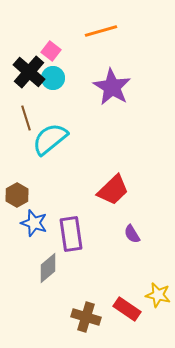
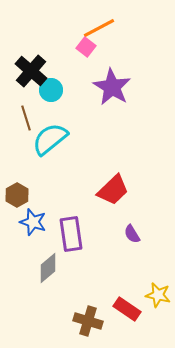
orange line: moved 2 px left, 3 px up; rotated 12 degrees counterclockwise
pink square: moved 35 px right, 4 px up
black cross: moved 2 px right, 1 px up
cyan circle: moved 2 px left, 12 px down
blue star: moved 1 px left, 1 px up
brown cross: moved 2 px right, 4 px down
